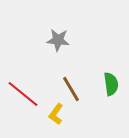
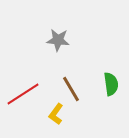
red line: rotated 72 degrees counterclockwise
